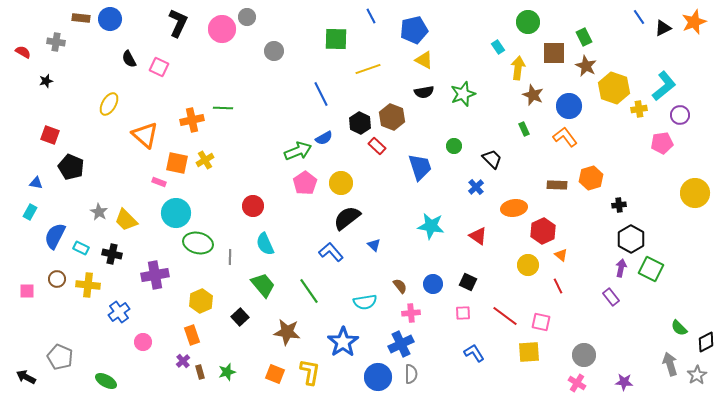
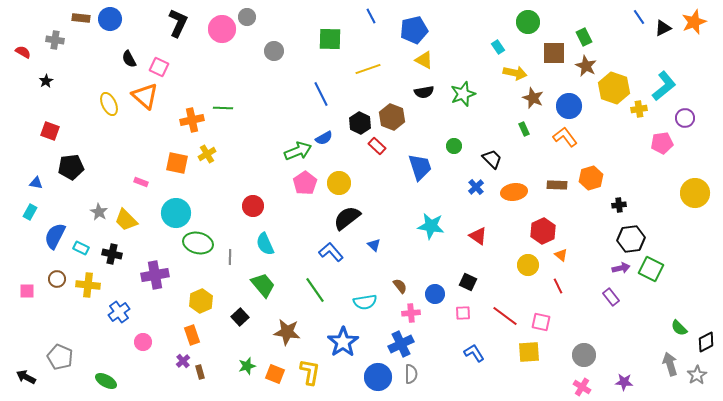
green square at (336, 39): moved 6 px left
gray cross at (56, 42): moved 1 px left, 2 px up
yellow arrow at (518, 68): moved 3 px left, 5 px down; rotated 95 degrees clockwise
black star at (46, 81): rotated 16 degrees counterclockwise
brown star at (533, 95): moved 3 px down
yellow ellipse at (109, 104): rotated 55 degrees counterclockwise
purple circle at (680, 115): moved 5 px right, 3 px down
red square at (50, 135): moved 4 px up
orange triangle at (145, 135): moved 39 px up
yellow cross at (205, 160): moved 2 px right, 6 px up
black pentagon at (71, 167): rotated 30 degrees counterclockwise
pink rectangle at (159, 182): moved 18 px left
yellow circle at (341, 183): moved 2 px left
orange ellipse at (514, 208): moved 16 px up
black hexagon at (631, 239): rotated 24 degrees clockwise
purple arrow at (621, 268): rotated 66 degrees clockwise
blue circle at (433, 284): moved 2 px right, 10 px down
green line at (309, 291): moved 6 px right, 1 px up
green star at (227, 372): moved 20 px right, 6 px up
pink cross at (577, 383): moved 5 px right, 4 px down
